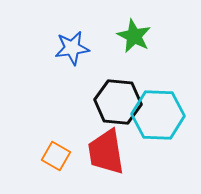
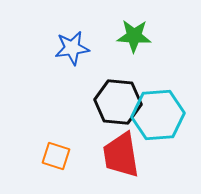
green star: rotated 24 degrees counterclockwise
cyan hexagon: rotated 6 degrees counterclockwise
red trapezoid: moved 15 px right, 3 px down
orange square: rotated 12 degrees counterclockwise
